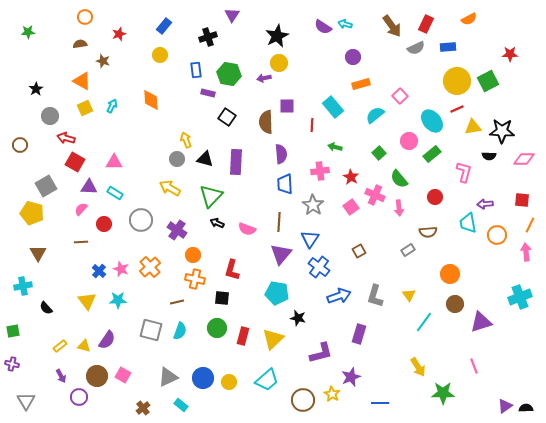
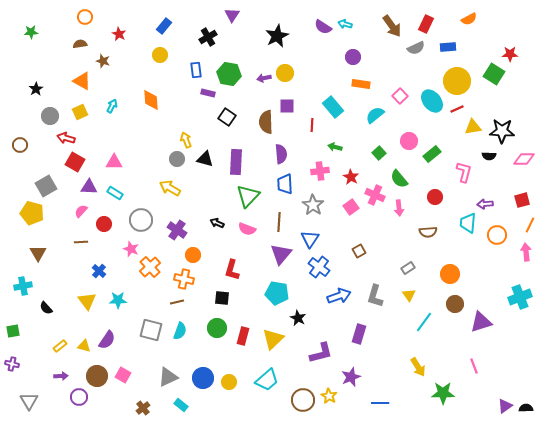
green star at (28, 32): moved 3 px right
red star at (119, 34): rotated 24 degrees counterclockwise
black cross at (208, 37): rotated 12 degrees counterclockwise
yellow circle at (279, 63): moved 6 px right, 10 px down
green square at (488, 81): moved 6 px right, 7 px up; rotated 30 degrees counterclockwise
orange rectangle at (361, 84): rotated 24 degrees clockwise
yellow square at (85, 108): moved 5 px left, 4 px down
cyan ellipse at (432, 121): moved 20 px up
green triangle at (211, 196): moved 37 px right
red square at (522, 200): rotated 21 degrees counterclockwise
pink semicircle at (81, 209): moved 2 px down
cyan trapezoid at (468, 223): rotated 15 degrees clockwise
gray rectangle at (408, 250): moved 18 px down
pink star at (121, 269): moved 10 px right, 20 px up
orange cross at (195, 279): moved 11 px left
black star at (298, 318): rotated 14 degrees clockwise
purple arrow at (61, 376): rotated 64 degrees counterclockwise
yellow star at (332, 394): moved 3 px left, 2 px down
gray triangle at (26, 401): moved 3 px right
